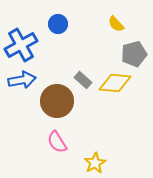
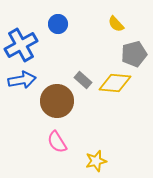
yellow star: moved 1 px right, 2 px up; rotated 15 degrees clockwise
